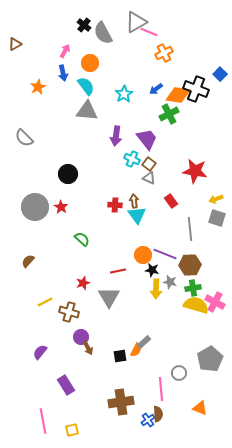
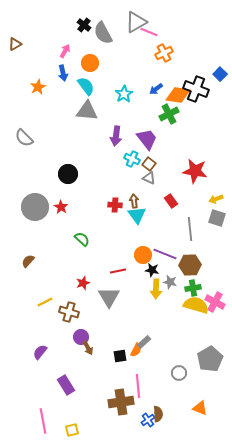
pink line at (161, 389): moved 23 px left, 3 px up
